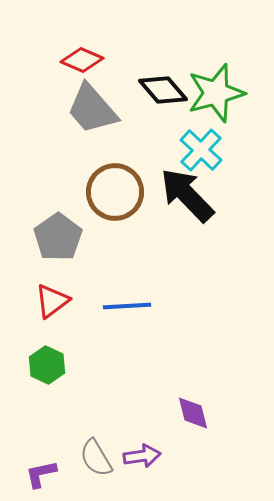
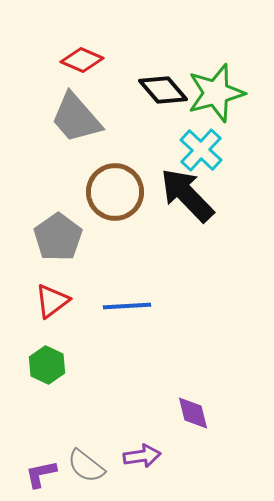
gray trapezoid: moved 16 px left, 9 px down
gray semicircle: moved 10 px left, 8 px down; rotated 21 degrees counterclockwise
